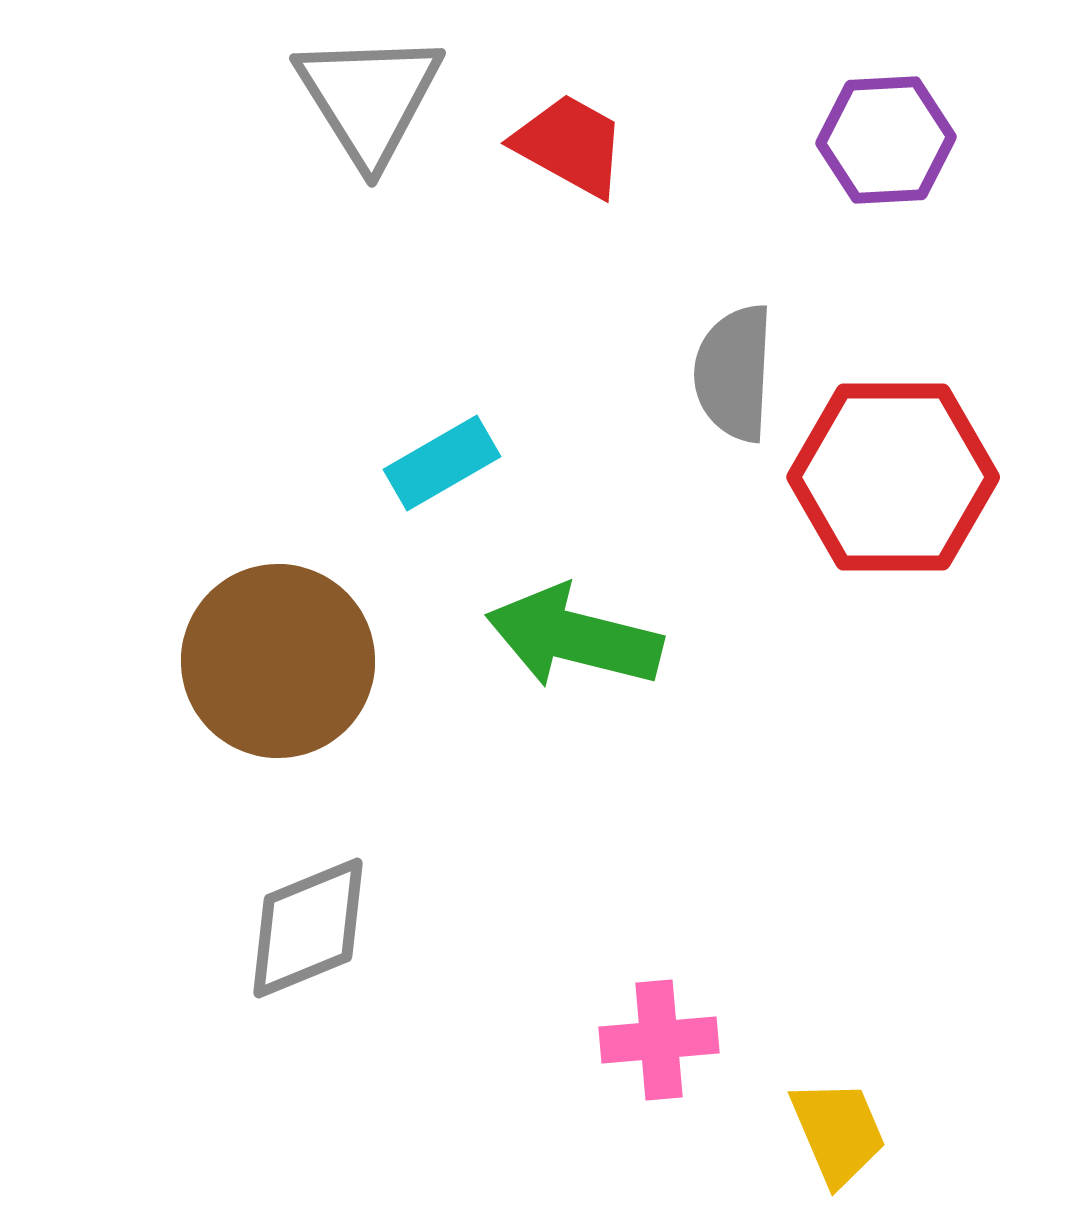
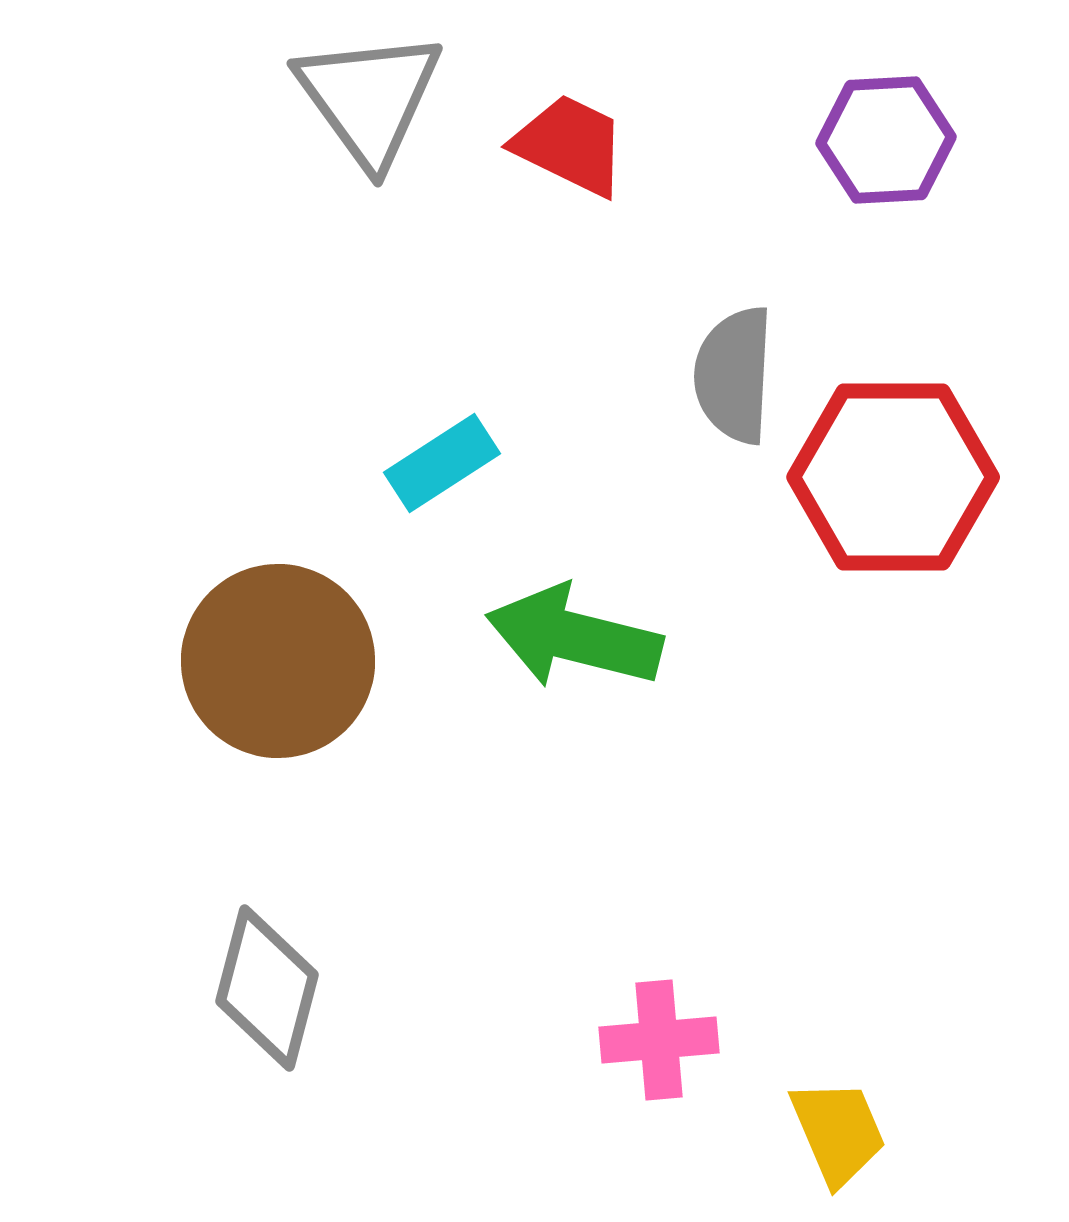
gray triangle: rotated 4 degrees counterclockwise
red trapezoid: rotated 3 degrees counterclockwise
gray semicircle: moved 2 px down
cyan rectangle: rotated 3 degrees counterclockwise
gray diamond: moved 41 px left, 60 px down; rotated 53 degrees counterclockwise
